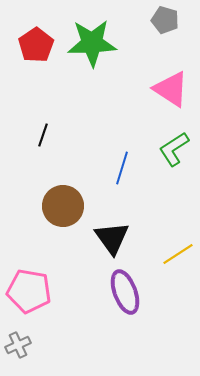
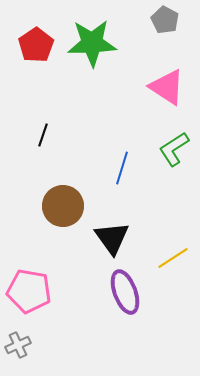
gray pentagon: rotated 12 degrees clockwise
pink triangle: moved 4 px left, 2 px up
yellow line: moved 5 px left, 4 px down
